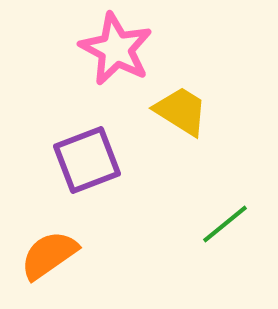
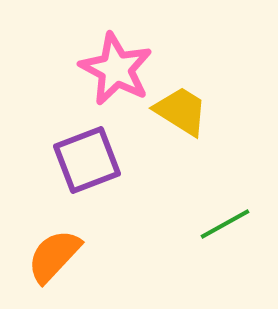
pink star: moved 20 px down
green line: rotated 10 degrees clockwise
orange semicircle: moved 5 px right, 1 px down; rotated 12 degrees counterclockwise
